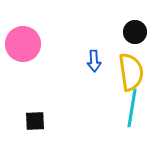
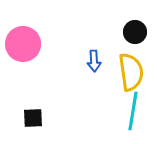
cyan line: moved 1 px right, 3 px down
black square: moved 2 px left, 3 px up
